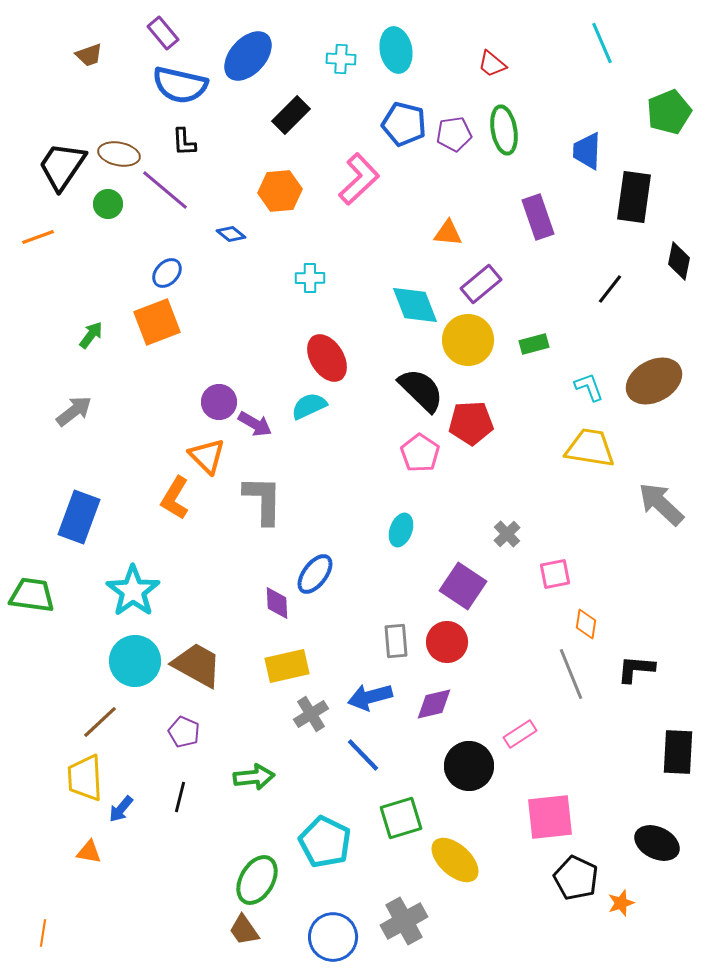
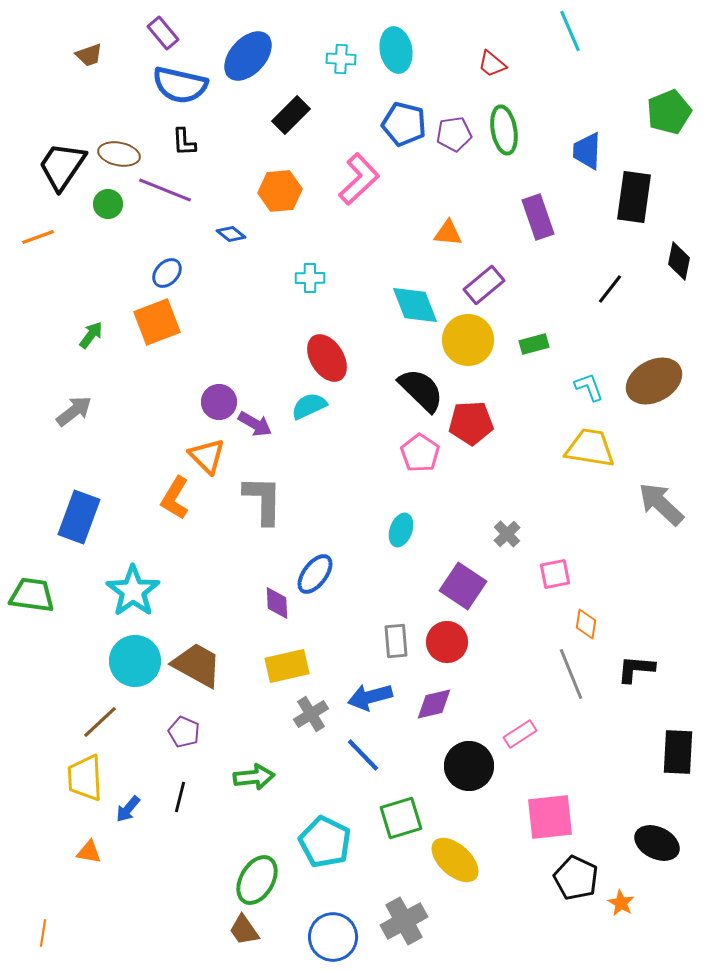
cyan line at (602, 43): moved 32 px left, 12 px up
purple line at (165, 190): rotated 18 degrees counterclockwise
purple rectangle at (481, 284): moved 3 px right, 1 px down
blue arrow at (121, 809): moved 7 px right
orange star at (621, 903): rotated 24 degrees counterclockwise
